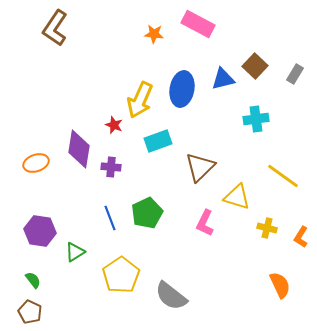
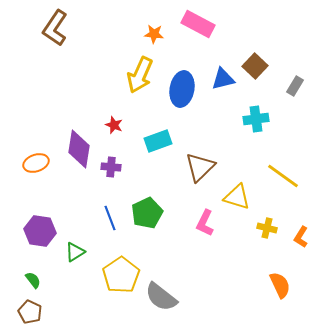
gray rectangle: moved 12 px down
yellow arrow: moved 25 px up
gray semicircle: moved 10 px left, 1 px down
